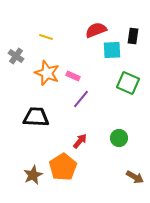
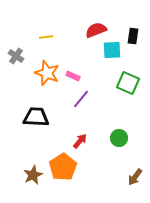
yellow line: rotated 24 degrees counterclockwise
brown arrow: rotated 96 degrees clockwise
